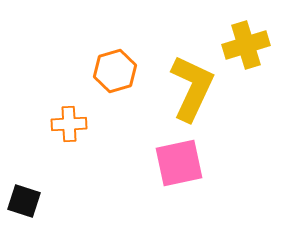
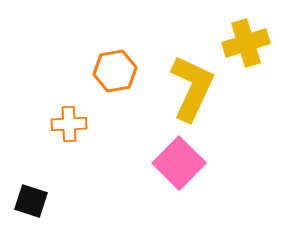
yellow cross: moved 2 px up
orange hexagon: rotated 6 degrees clockwise
pink square: rotated 33 degrees counterclockwise
black square: moved 7 px right
